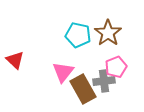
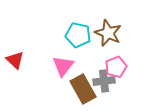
brown star: rotated 12 degrees counterclockwise
pink triangle: moved 6 px up
